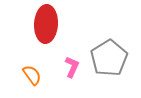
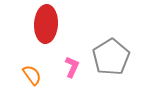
gray pentagon: moved 2 px right, 1 px up
